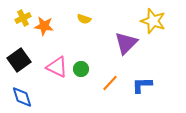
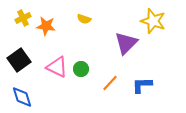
orange star: moved 2 px right
